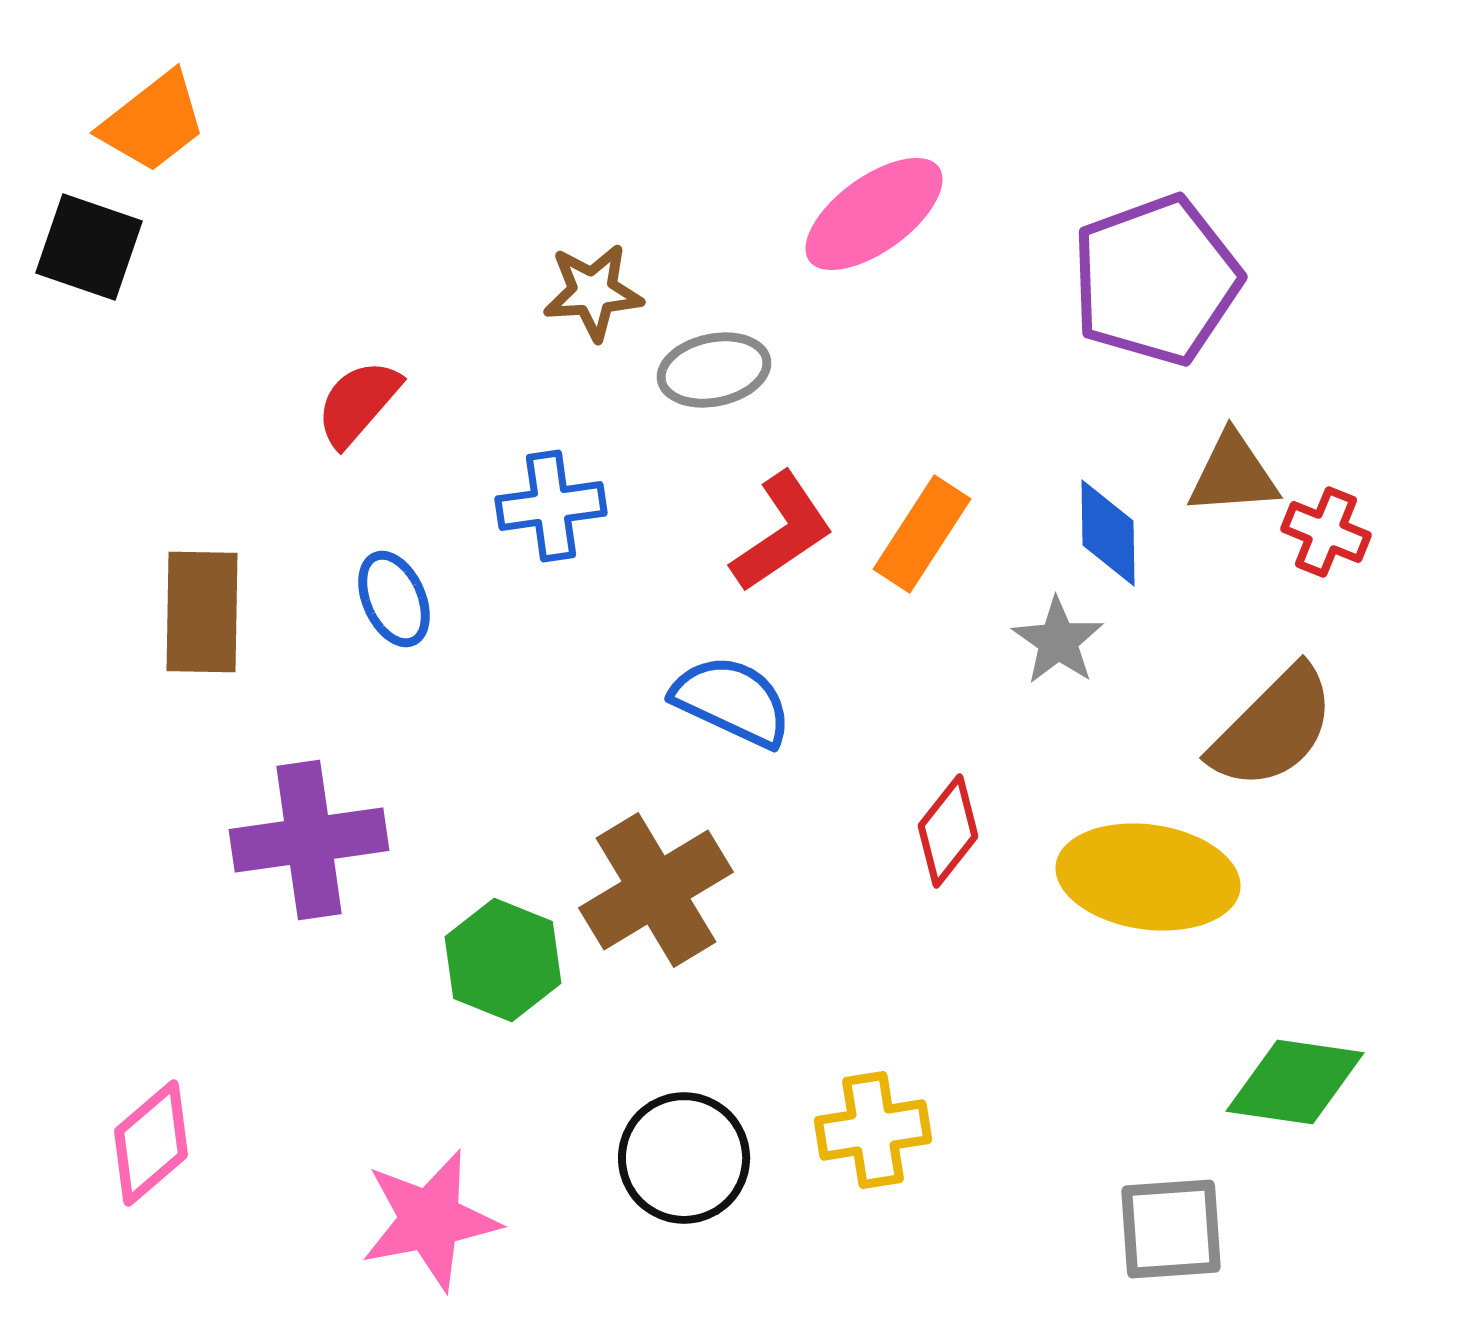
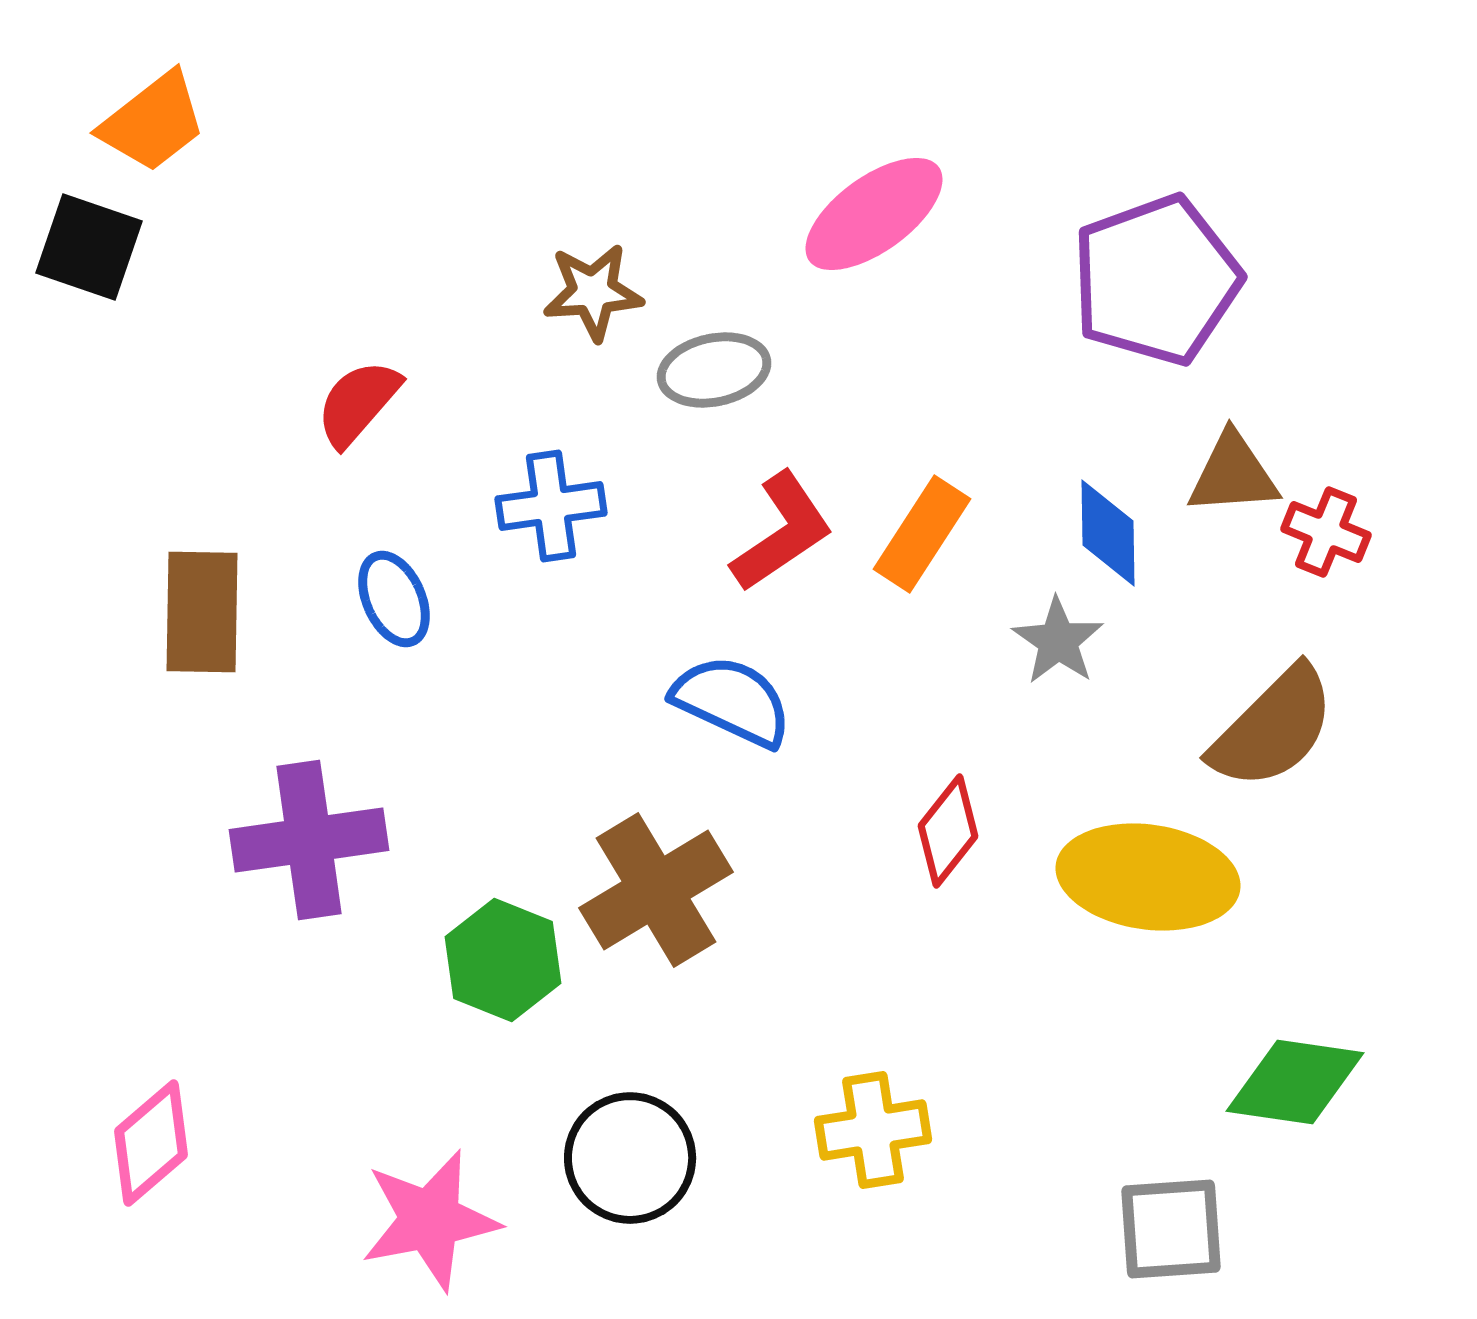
black circle: moved 54 px left
